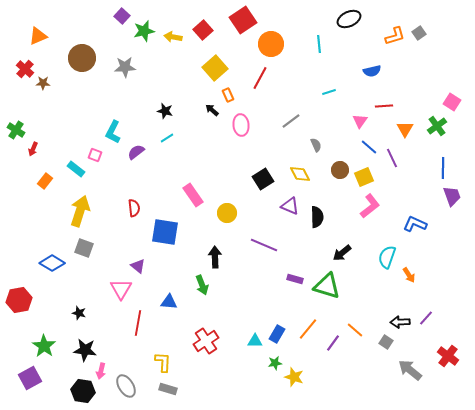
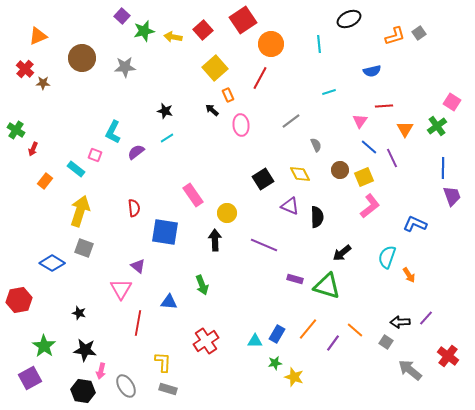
black arrow at (215, 257): moved 17 px up
